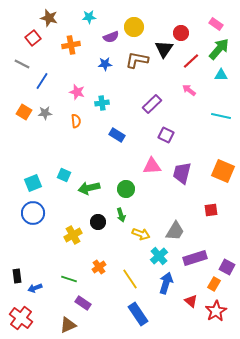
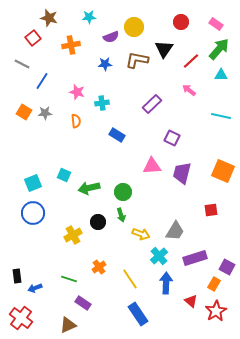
red circle at (181, 33): moved 11 px up
purple square at (166, 135): moved 6 px right, 3 px down
green circle at (126, 189): moved 3 px left, 3 px down
blue arrow at (166, 283): rotated 15 degrees counterclockwise
